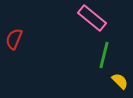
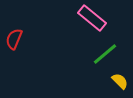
green line: moved 1 px right, 1 px up; rotated 36 degrees clockwise
